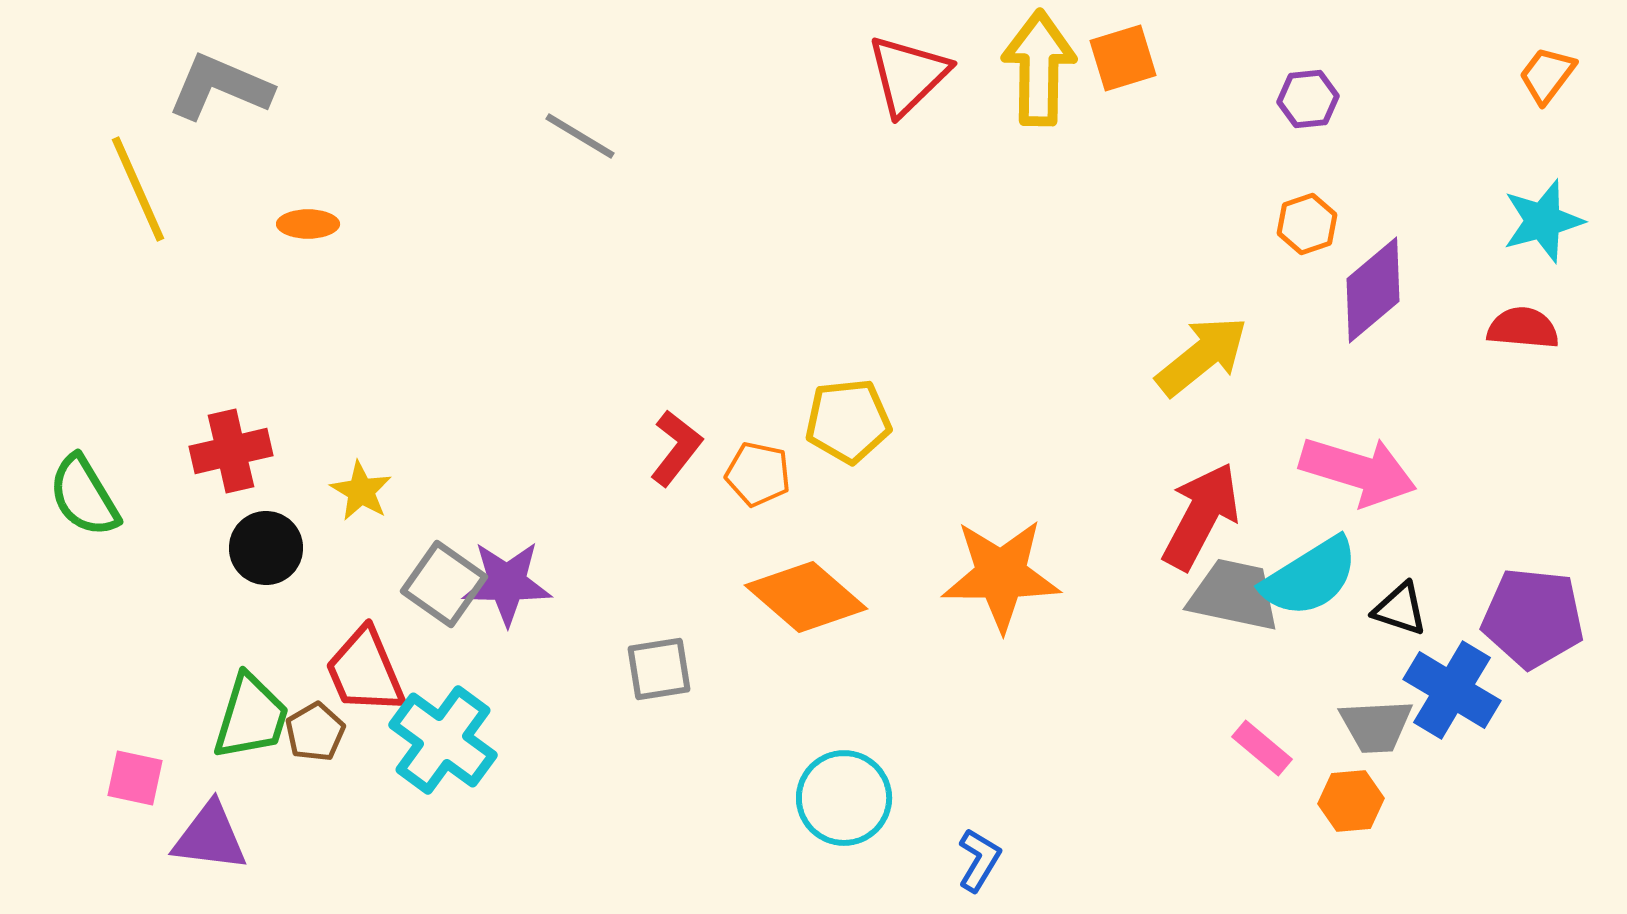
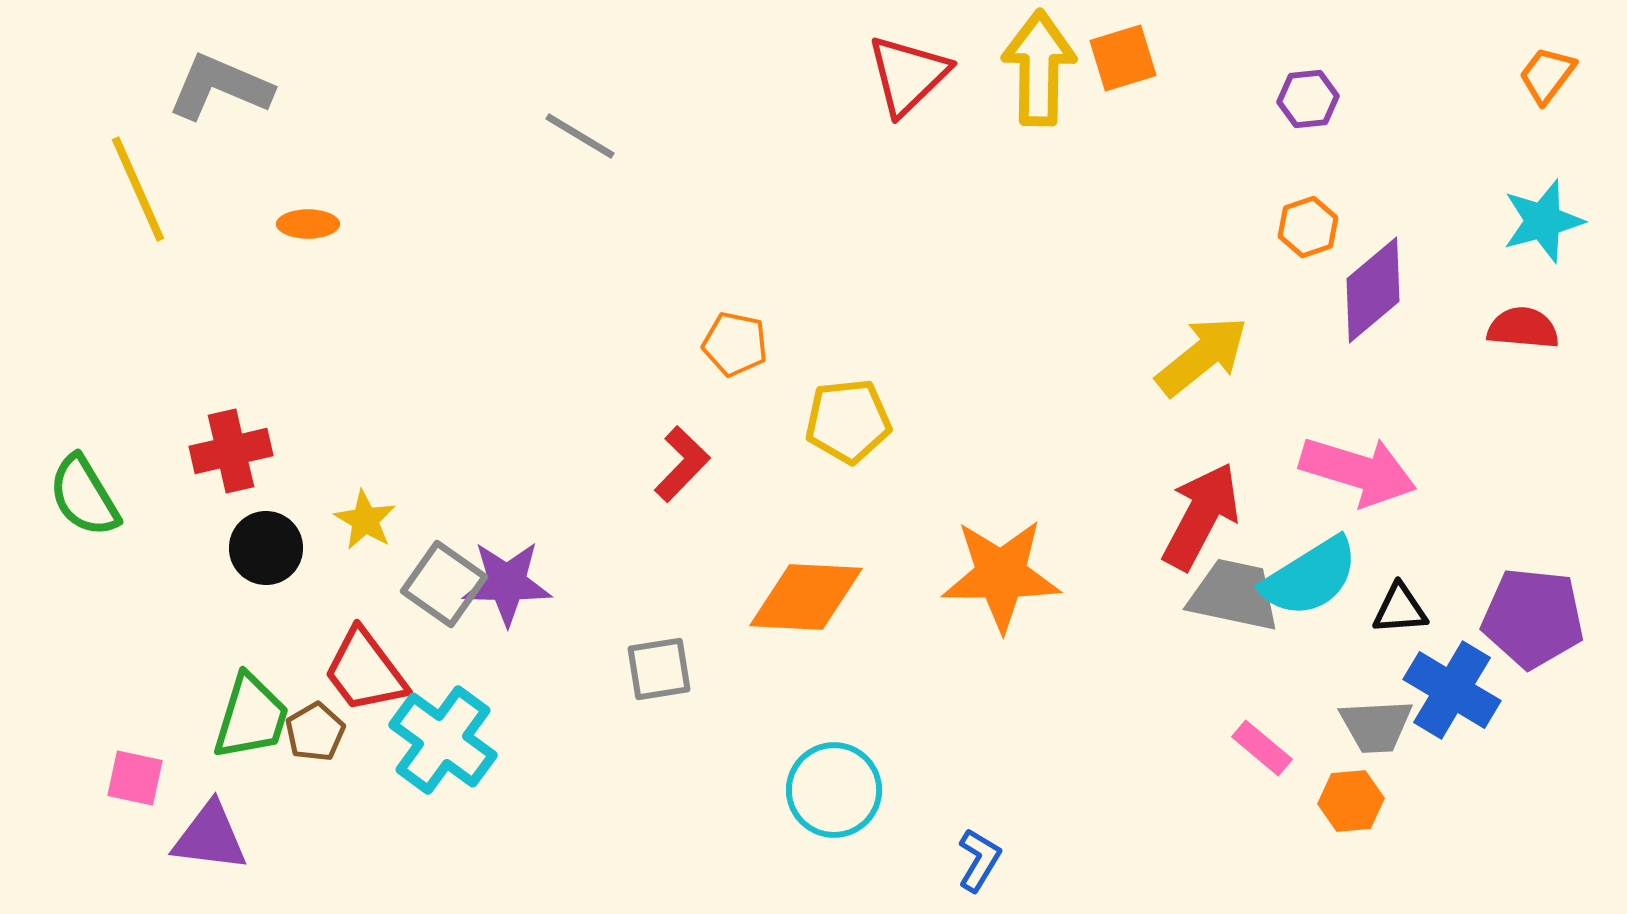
orange hexagon at (1307, 224): moved 1 px right, 3 px down
red L-shape at (676, 448): moved 6 px right, 16 px down; rotated 6 degrees clockwise
orange pentagon at (758, 474): moved 23 px left, 130 px up
yellow star at (361, 491): moved 4 px right, 29 px down
orange diamond at (806, 597): rotated 38 degrees counterclockwise
black triangle at (1400, 609): rotated 22 degrees counterclockwise
red trapezoid at (365, 671): rotated 14 degrees counterclockwise
cyan circle at (844, 798): moved 10 px left, 8 px up
